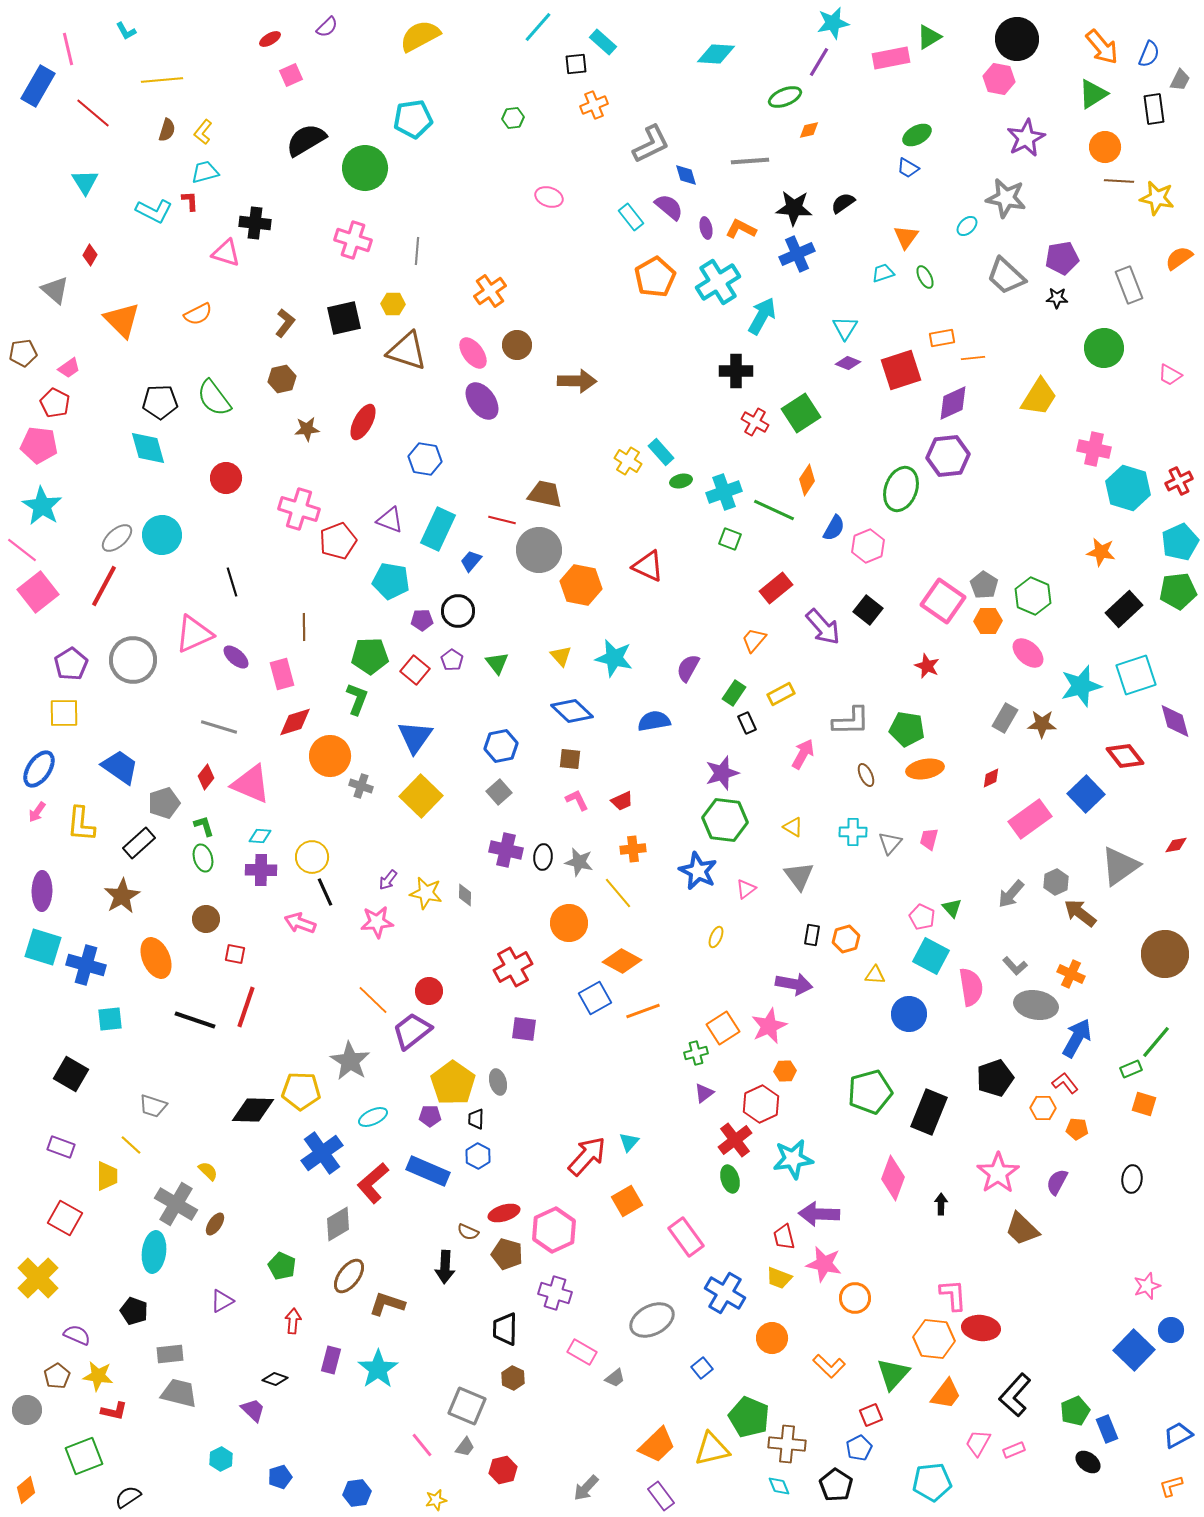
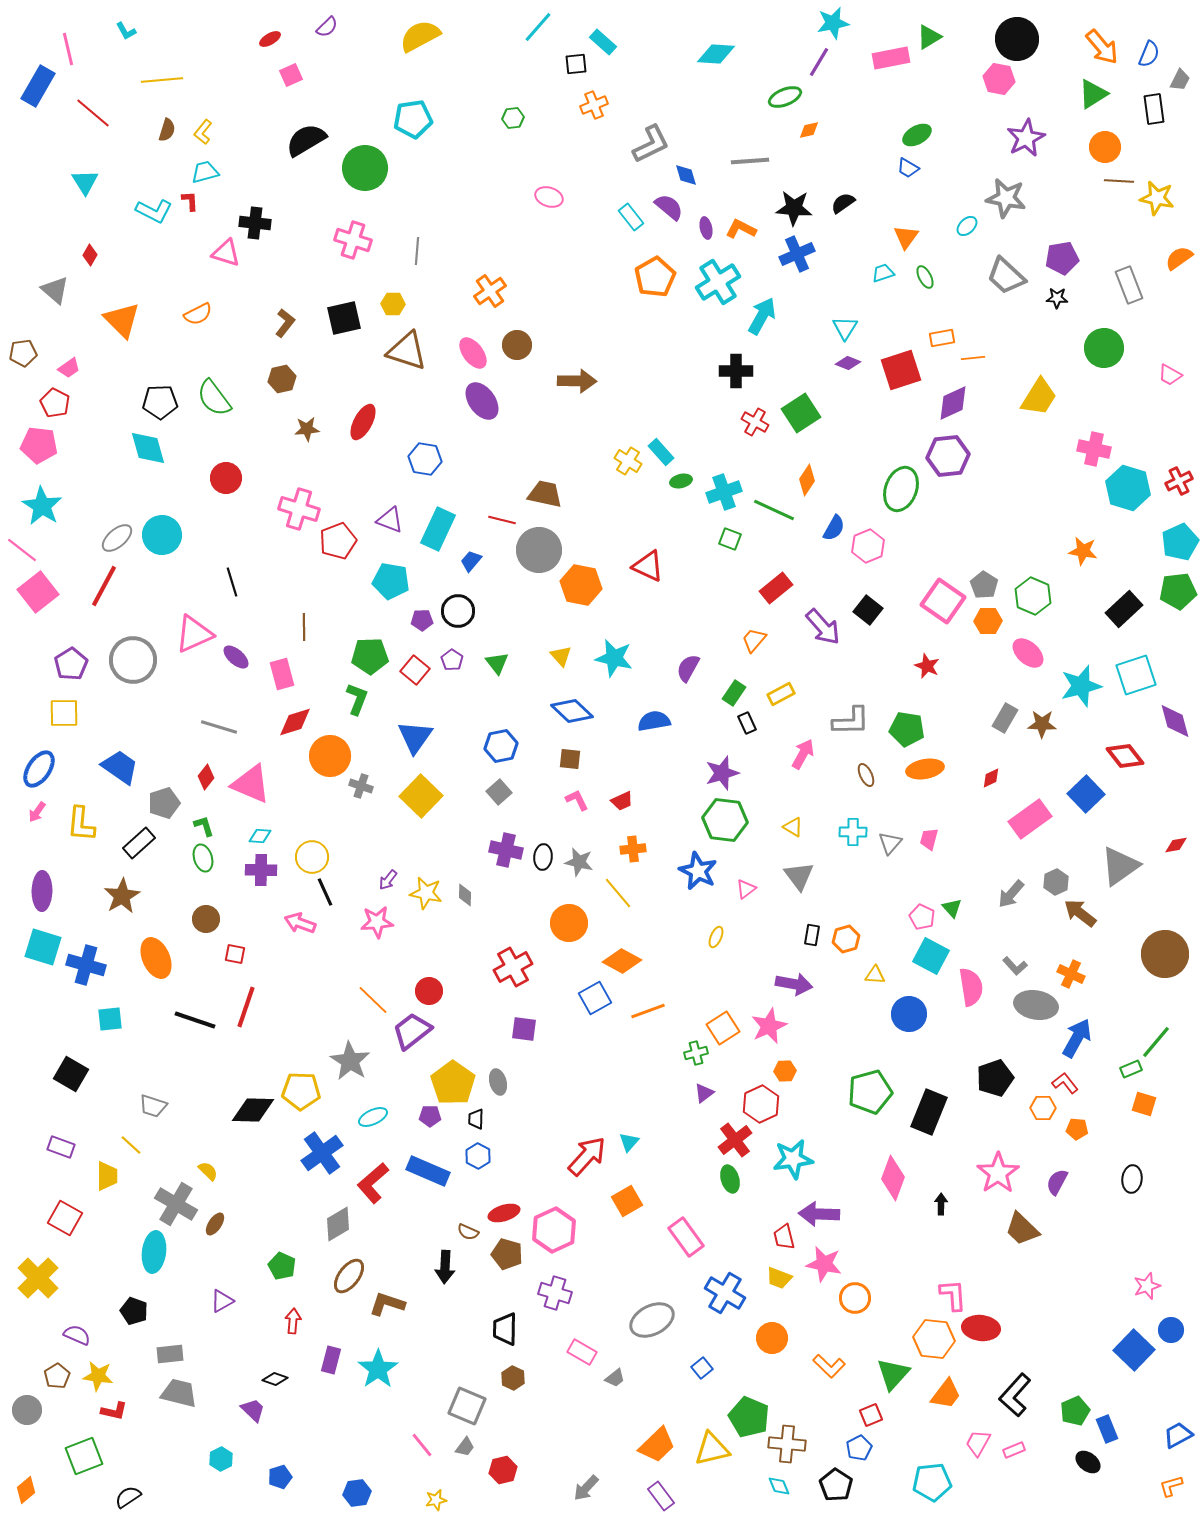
orange star at (1101, 552): moved 18 px left, 1 px up
orange line at (643, 1011): moved 5 px right
